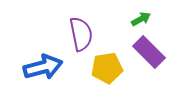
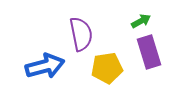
green arrow: moved 2 px down
purple rectangle: rotated 28 degrees clockwise
blue arrow: moved 2 px right, 1 px up
